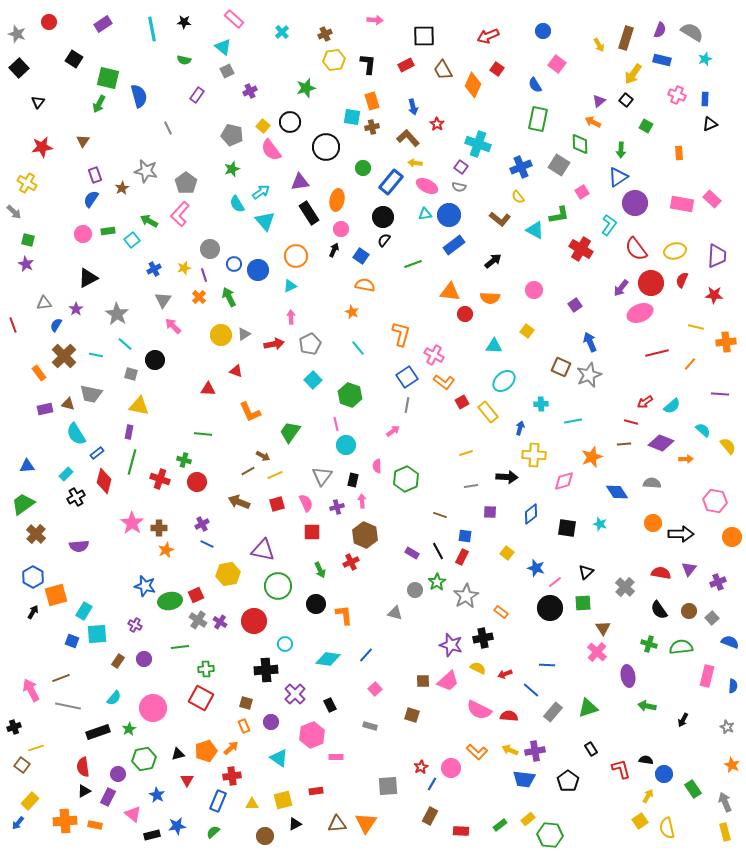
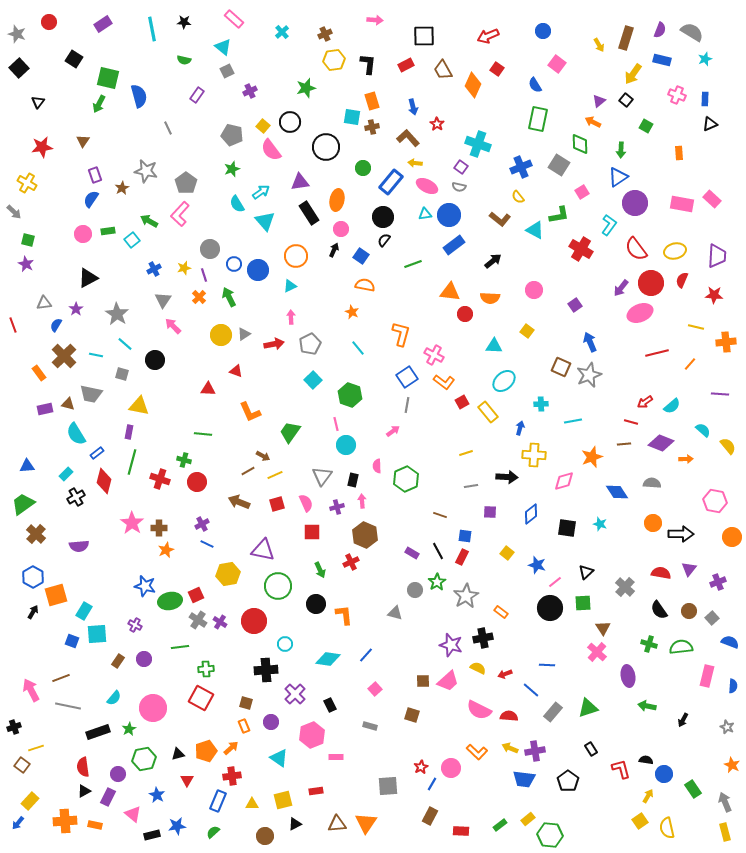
gray square at (131, 374): moved 9 px left
blue star at (536, 568): moved 1 px right, 3 px up
yellow arrow at (510, 750): moved 2 px up
